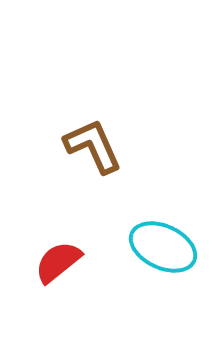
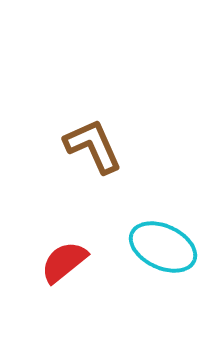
red semicircle: moved 6 px right
